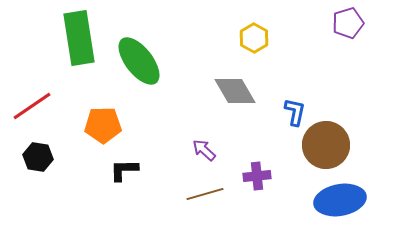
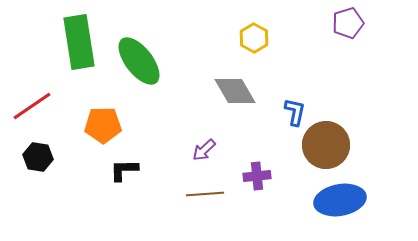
green rectangle: moved 4 px down
purple arrow: rotated 85 degrees counterclockwise
brown line: rotated 12 degrees clockwise
